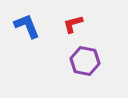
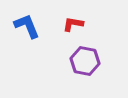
red L-shape: rotated 25 degrees clockwise
